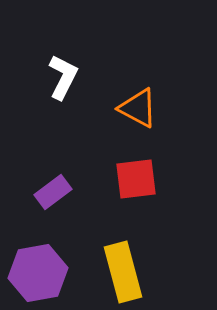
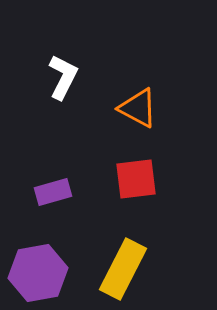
purple rectangle: rotated 21 degrees clockwise
yellow rectangle: moved 3 px up; rotated 42 degrees clockwise
